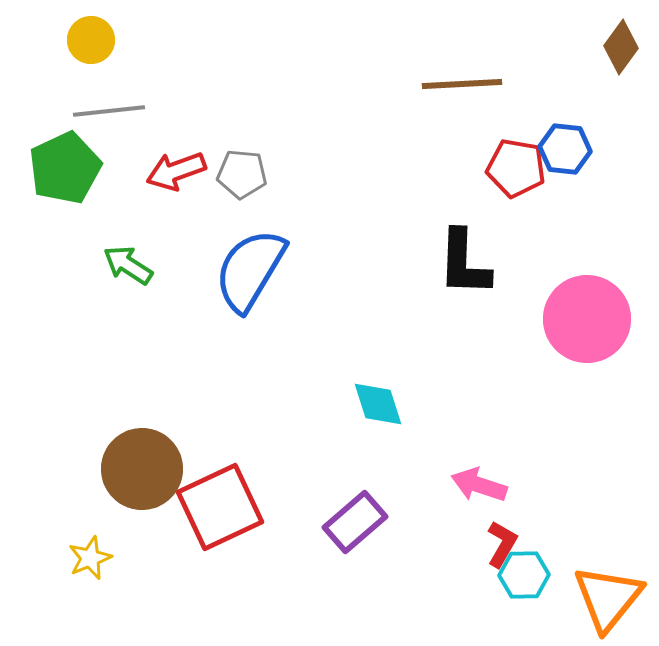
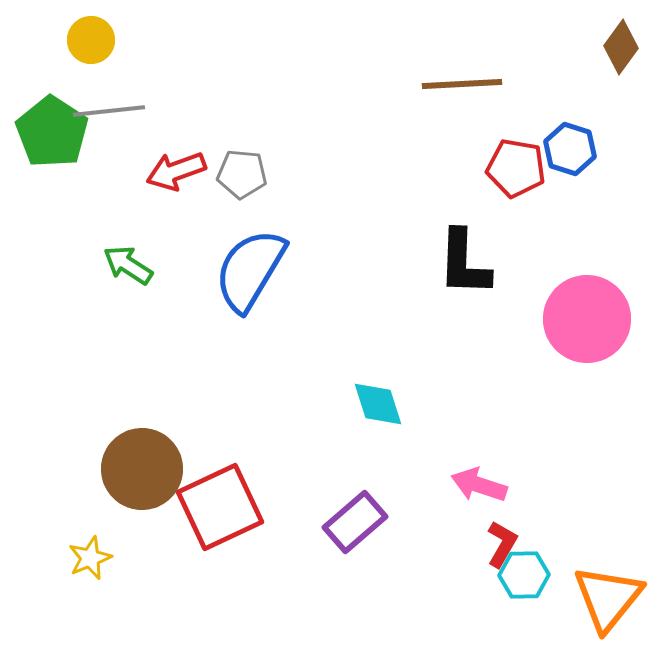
blue hexagon: moved 5 px right; rotated 12 degrees clockwise
green pentagon: moved 13 px left, 36 px up; rotated 14 degrees counterclockwise
